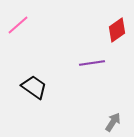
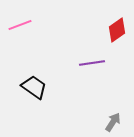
pink line: moved 2 px right; rotated 20 degrees clockwise
